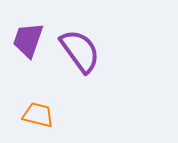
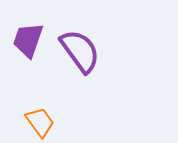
orange trapezoid: moved 2 px right, 7 px down; rotated 40 degrees clockwise
